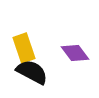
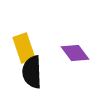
black semicircle: rotated 120 degrees counterclockwise
